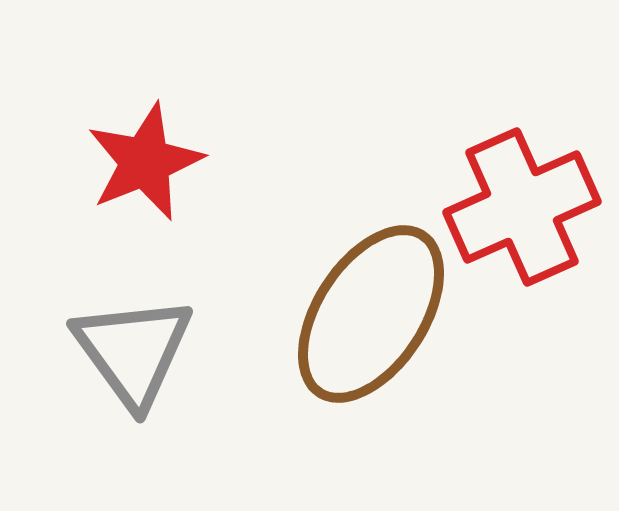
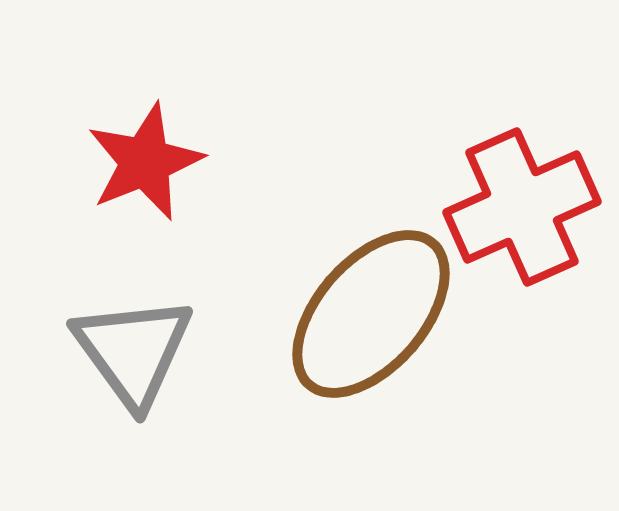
brown ellipse: rotated 8 degrees clockwise
